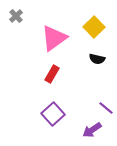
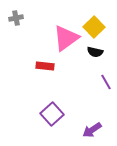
gray cross: moved 2 px down; rotated 32 degrees clockwise
pink triangle: moved 12 px right
black semicircle: moved 2 px left, 7 px up
red rectangle: moved 7 px left, 8 px up; rotated 66 degrees clockwise
purple line: moved 26 px up; rotated 21 degrees clockwise
purple square: moved 1 px left
